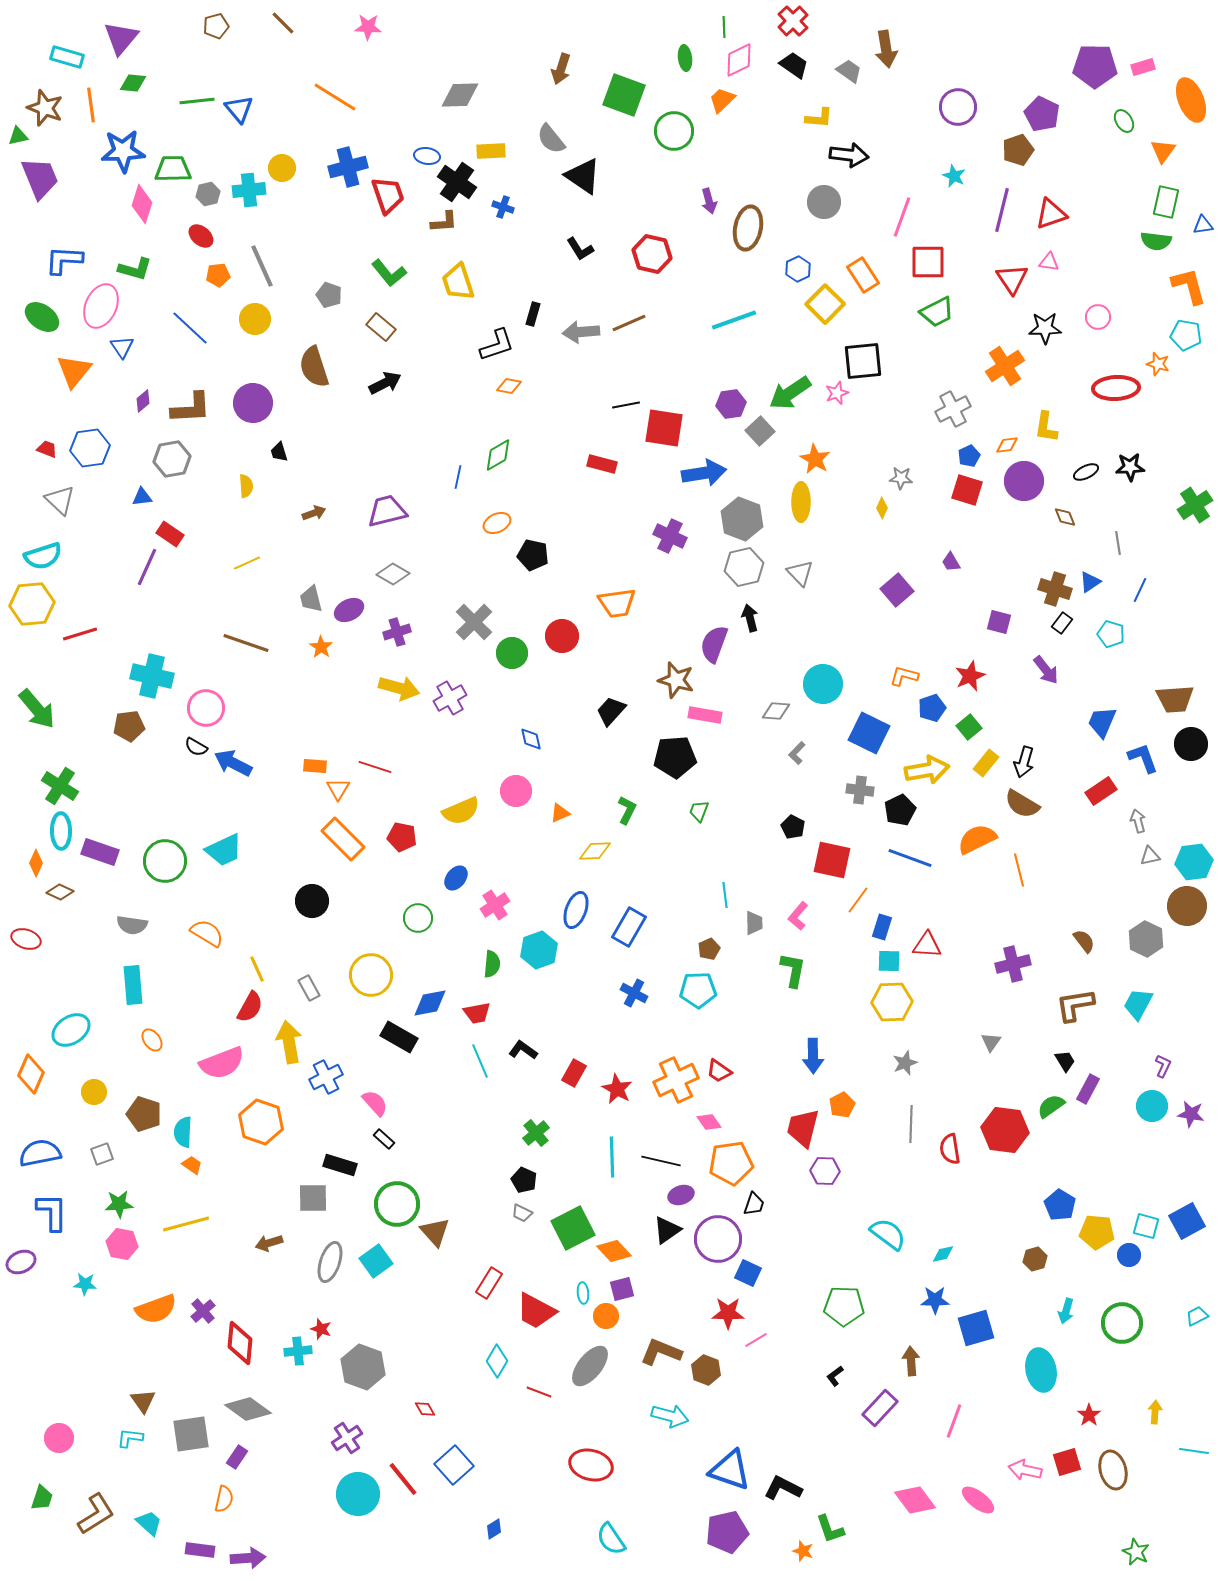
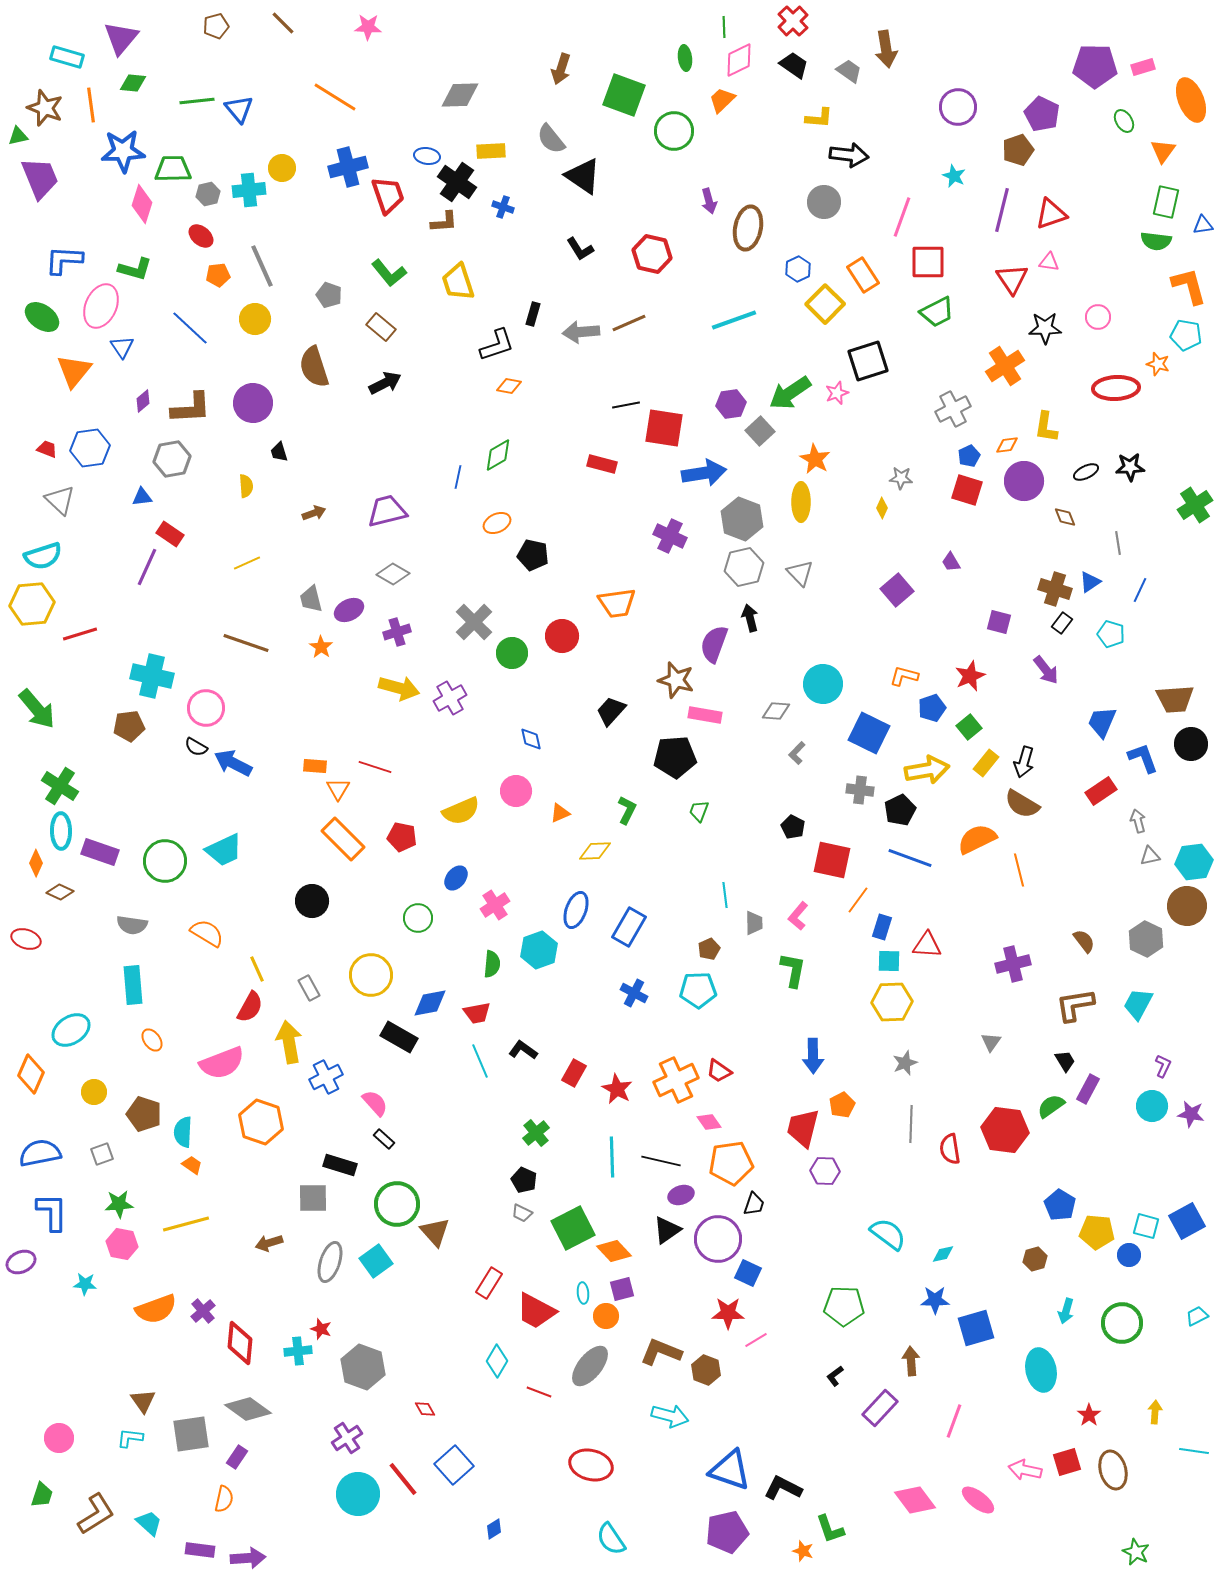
black square at (863, 361): moved 5 px right; rotated 12 degrees counterclockwise
green trapezoid at (42, 1498): moved 3 px up
